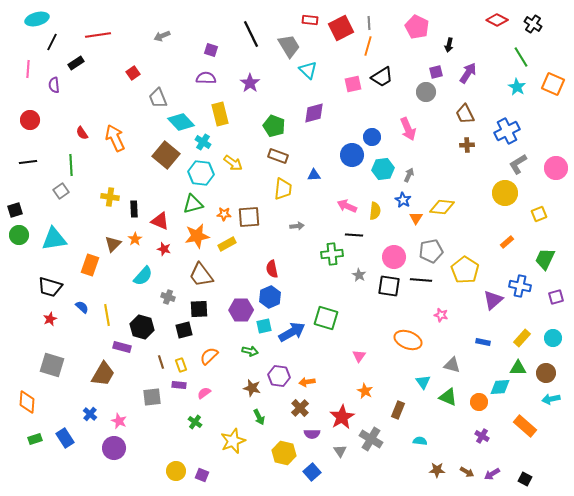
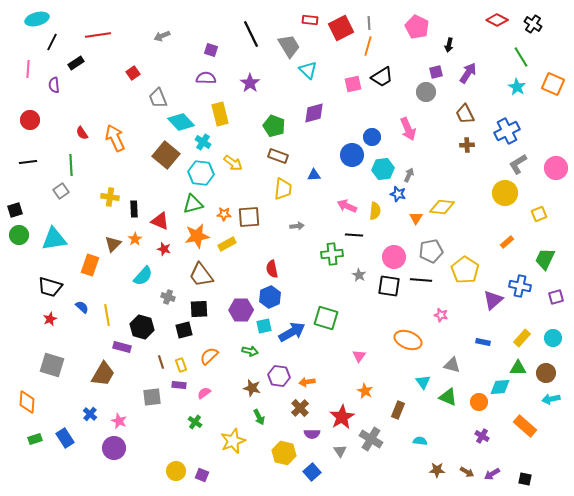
blue star at (403, 200): moved 5 px left, 6 px up; rotated 14 degrees counterclockwise
black square at (525, 479): rotated 16 degrees counterclockwise
